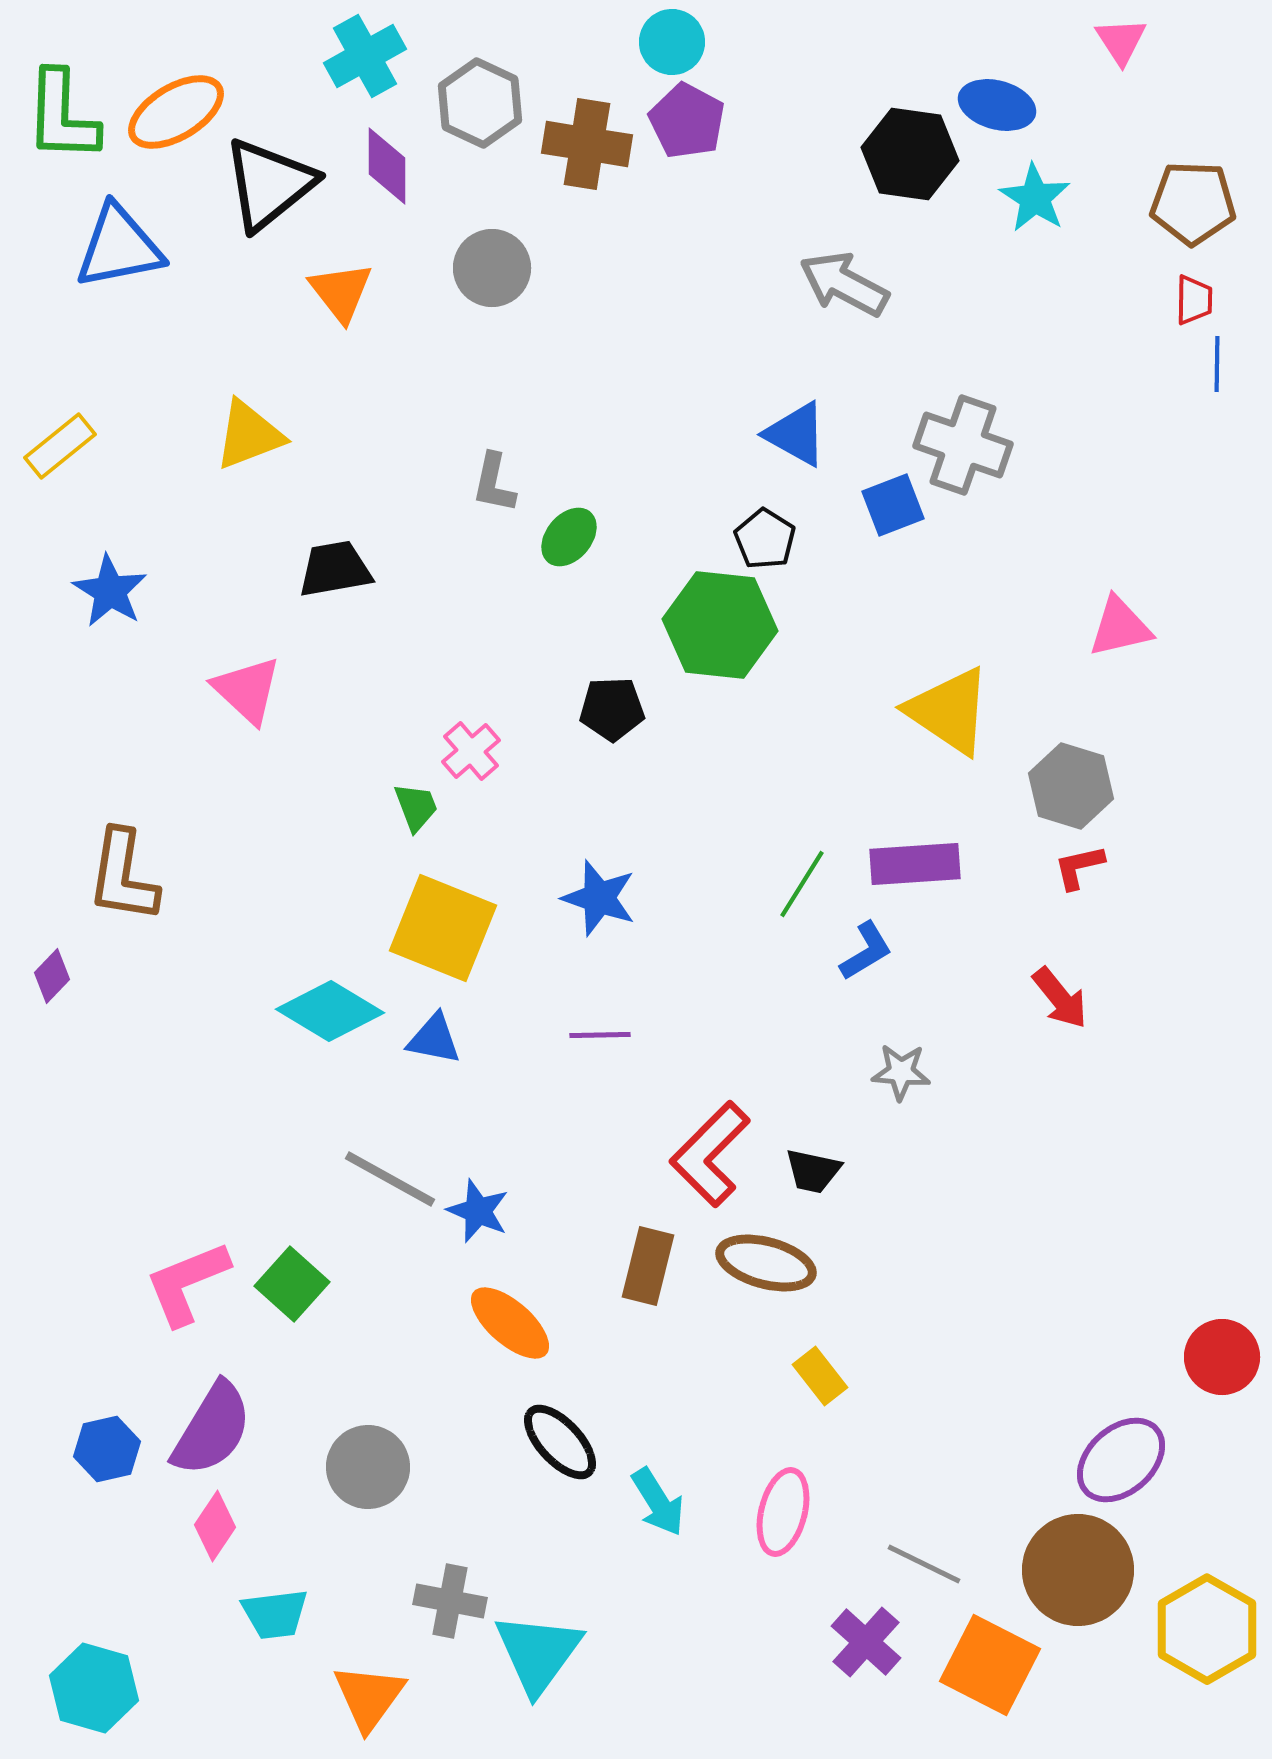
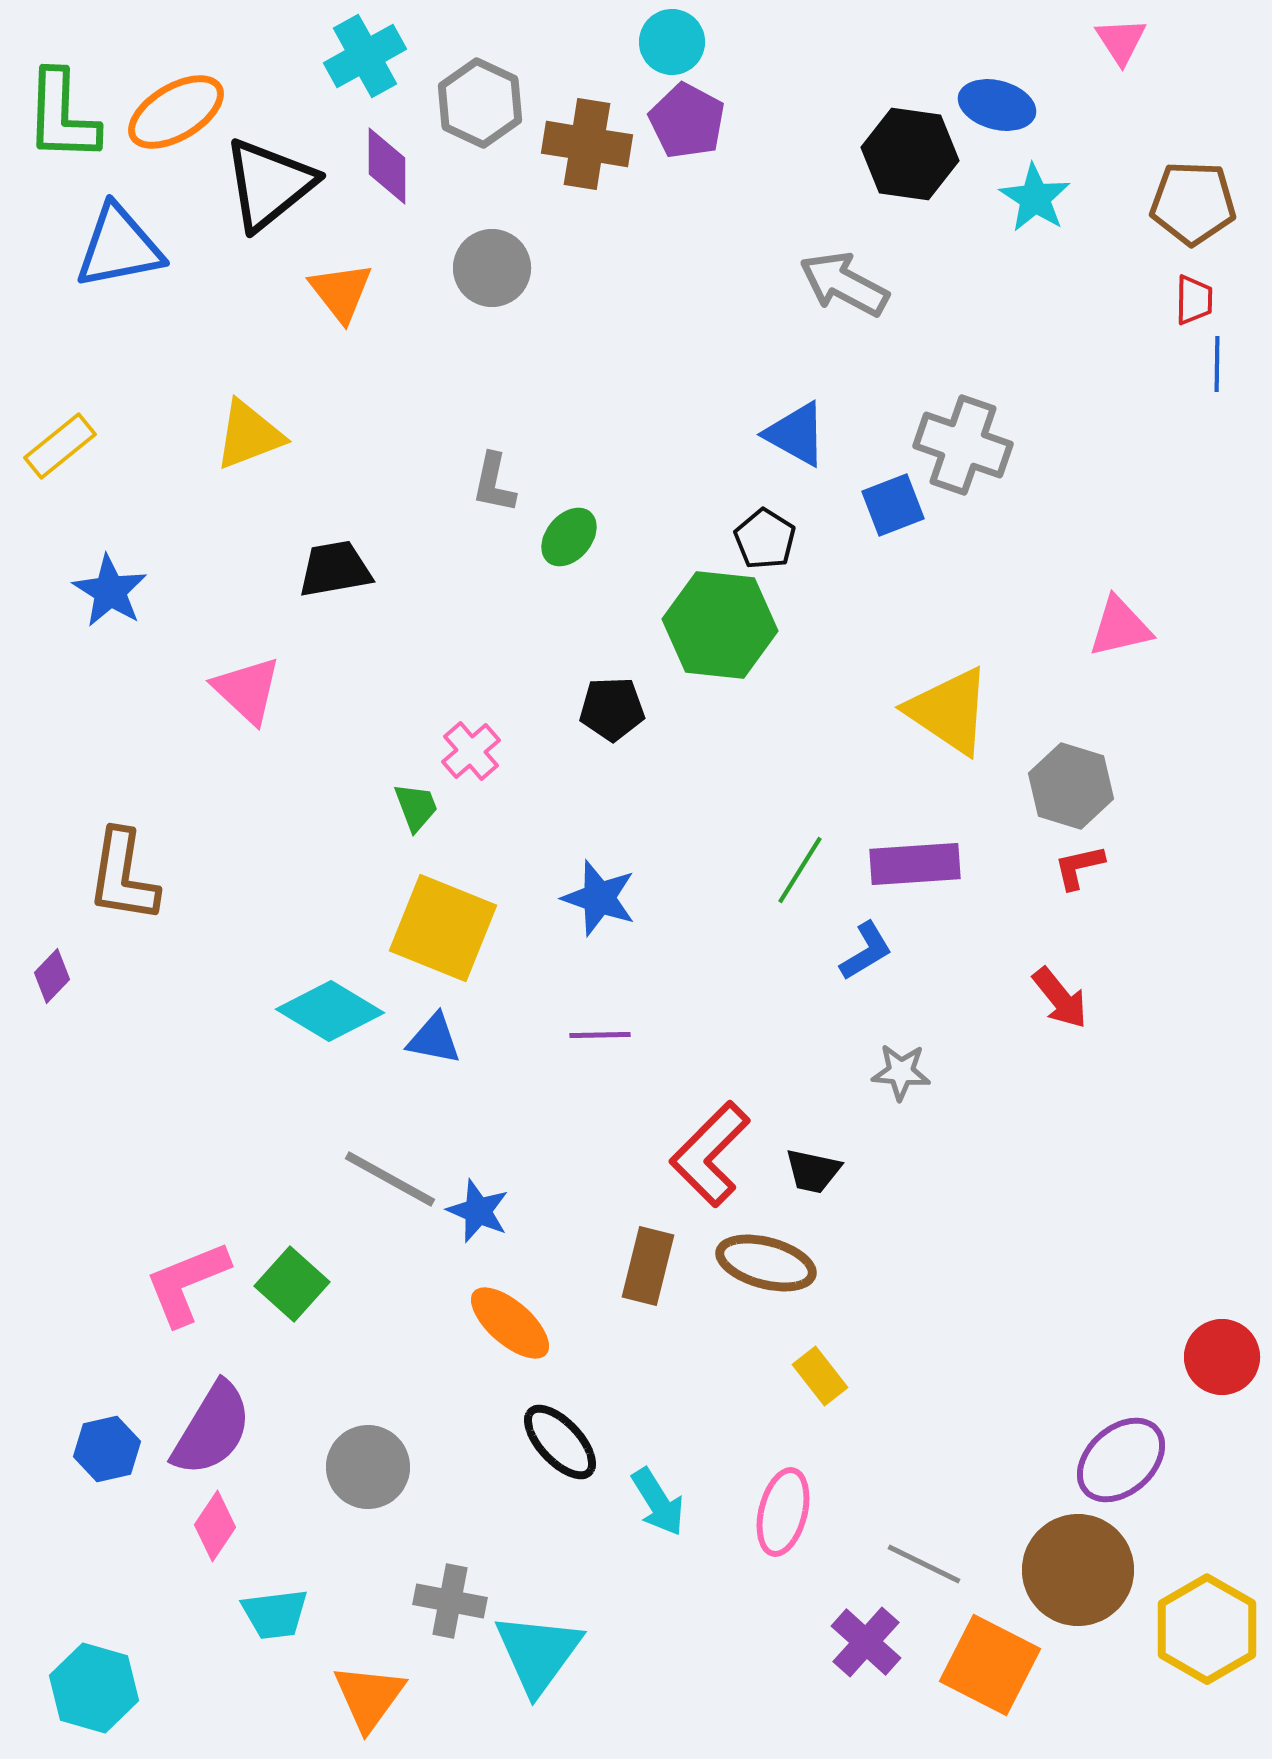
green line at (802, 884): moved 2 px left, 14 px up
